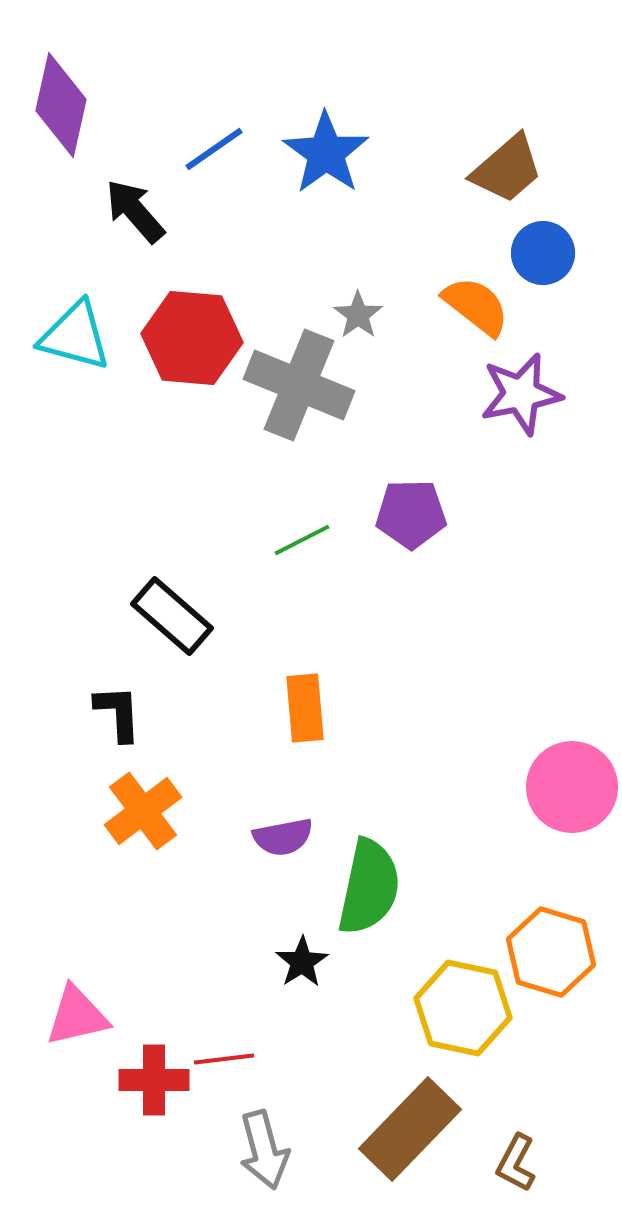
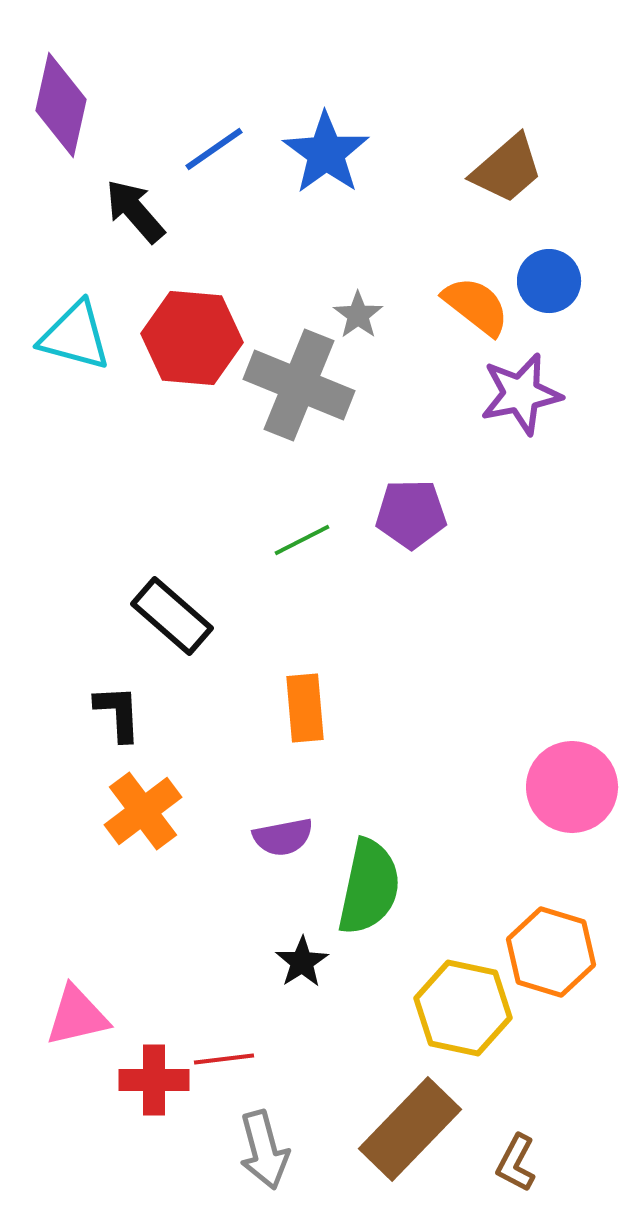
blue circle: moved 6 px right, 28 px down
